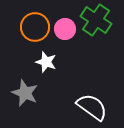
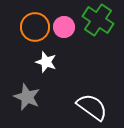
green cross: moved 2 px right
pink circle: moved 1 px left, 2 px up
gray star: moved 2 px right, 4 px down
